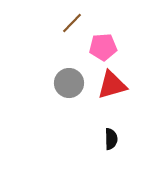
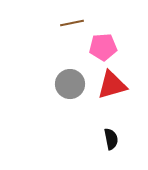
brown line: rotated 35 degrees clockwise
gray circle: moved 1 px right, 1 px down
black semicircle: rotated 10 degrees counterclockwise
